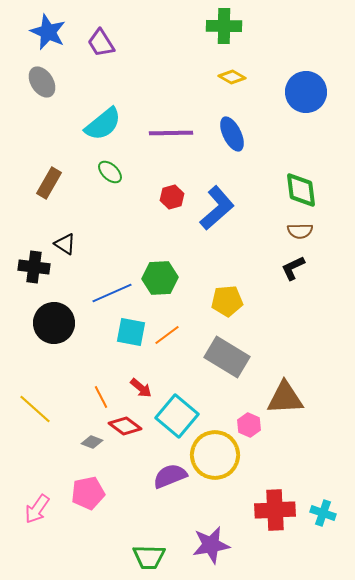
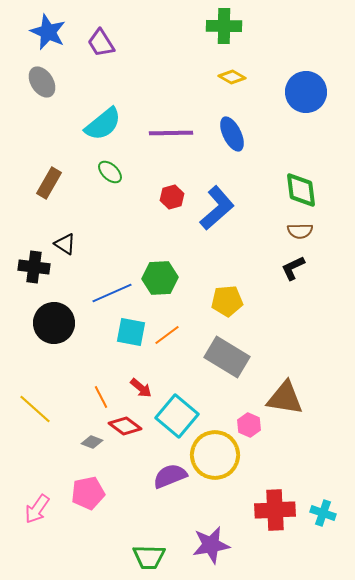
brown triangle at (285, 398): rotated 12 degrees clockwise
